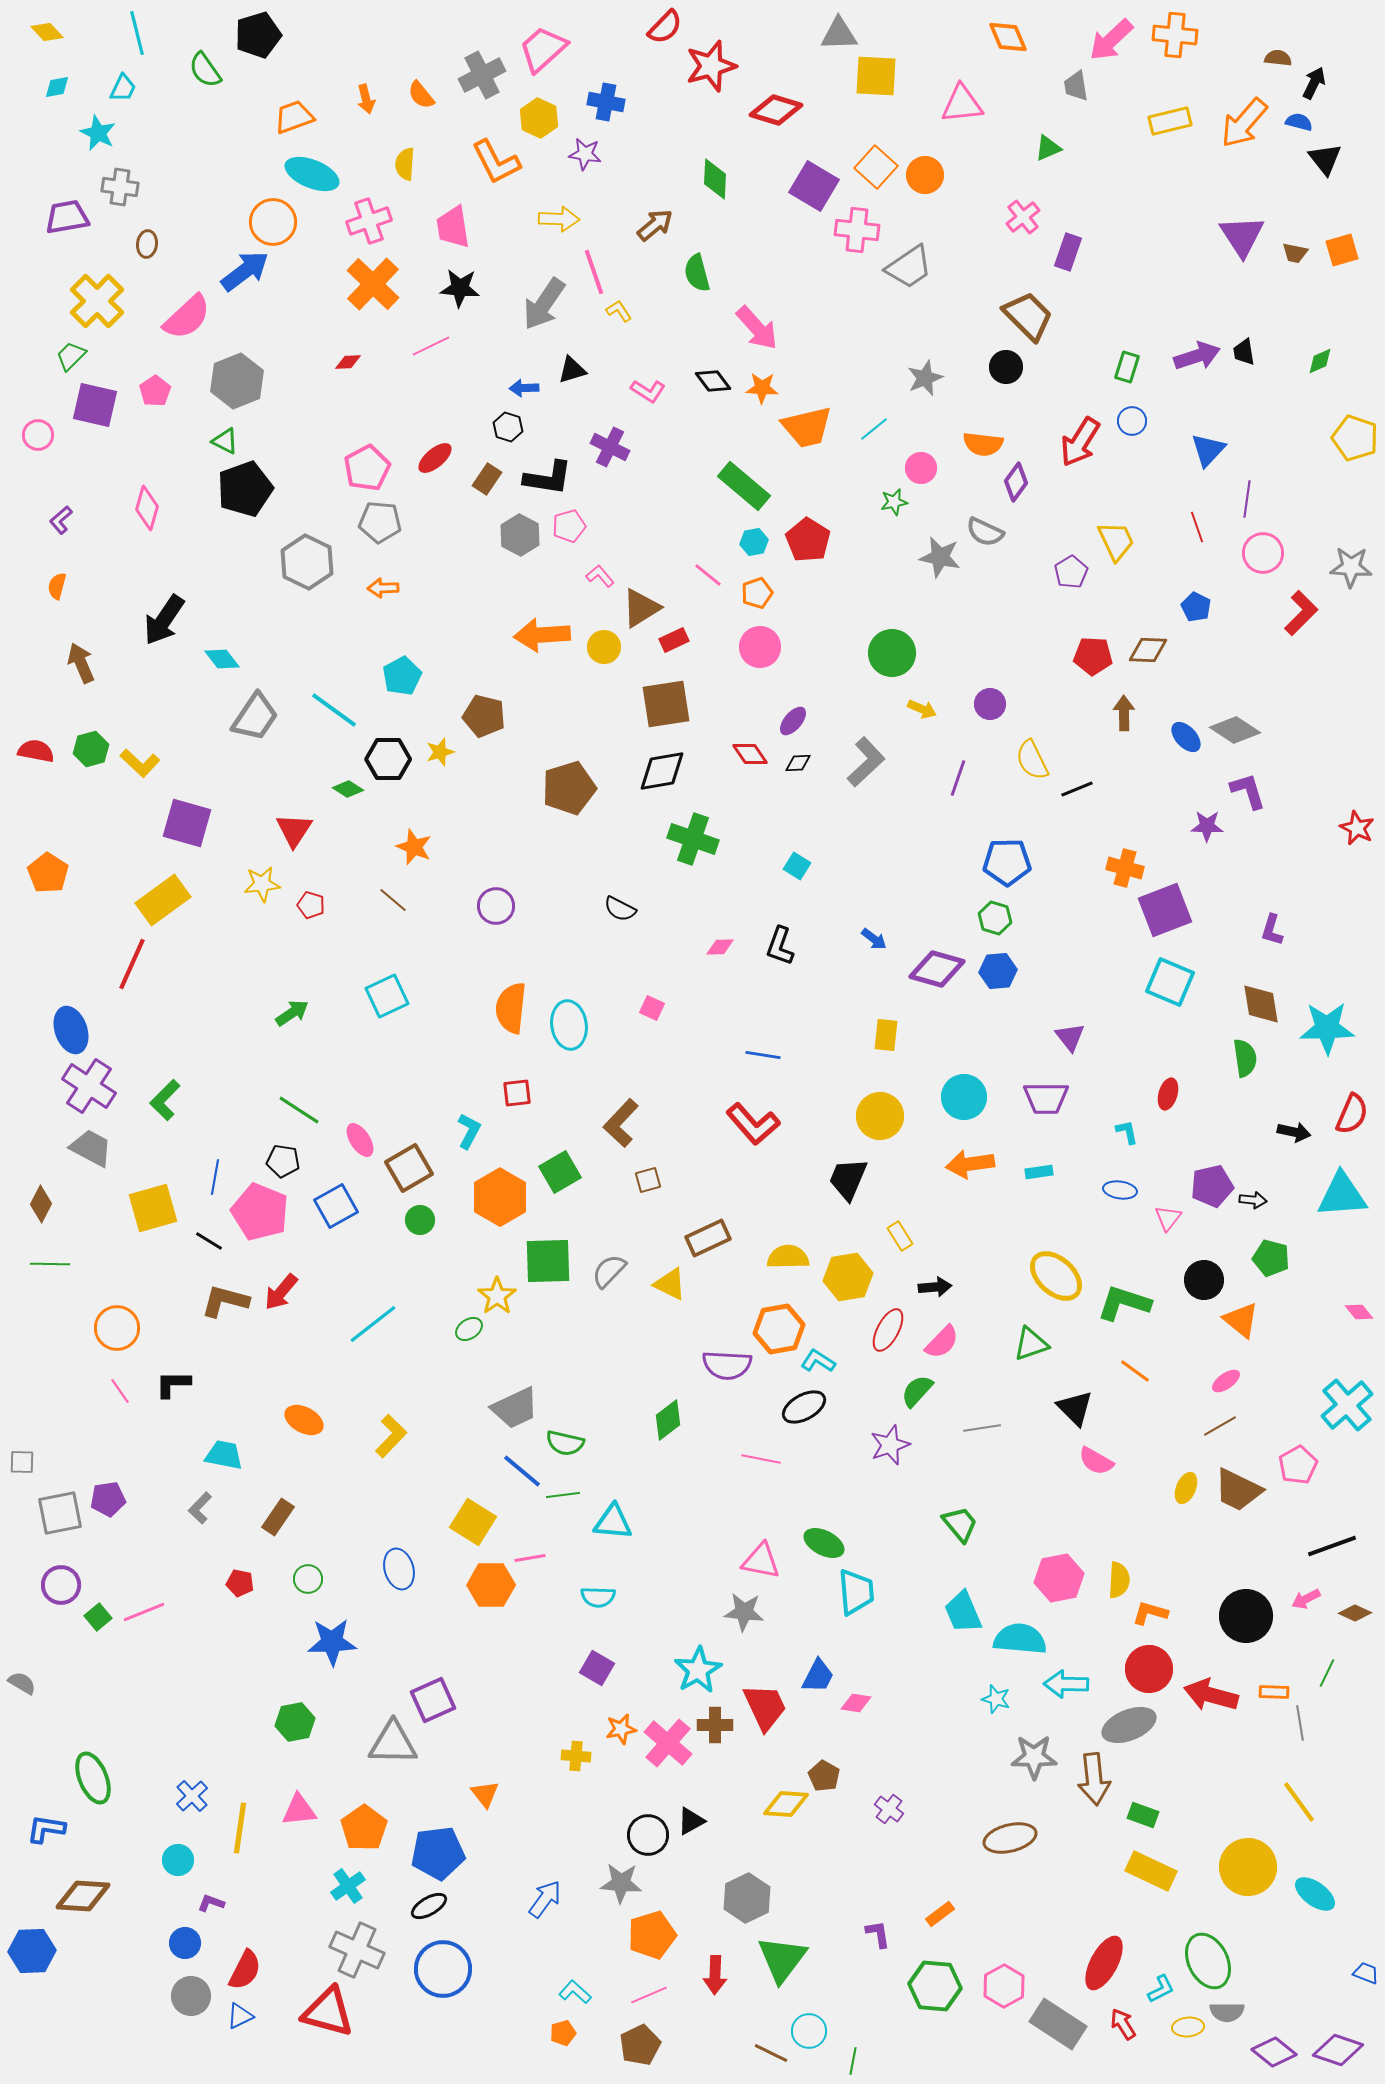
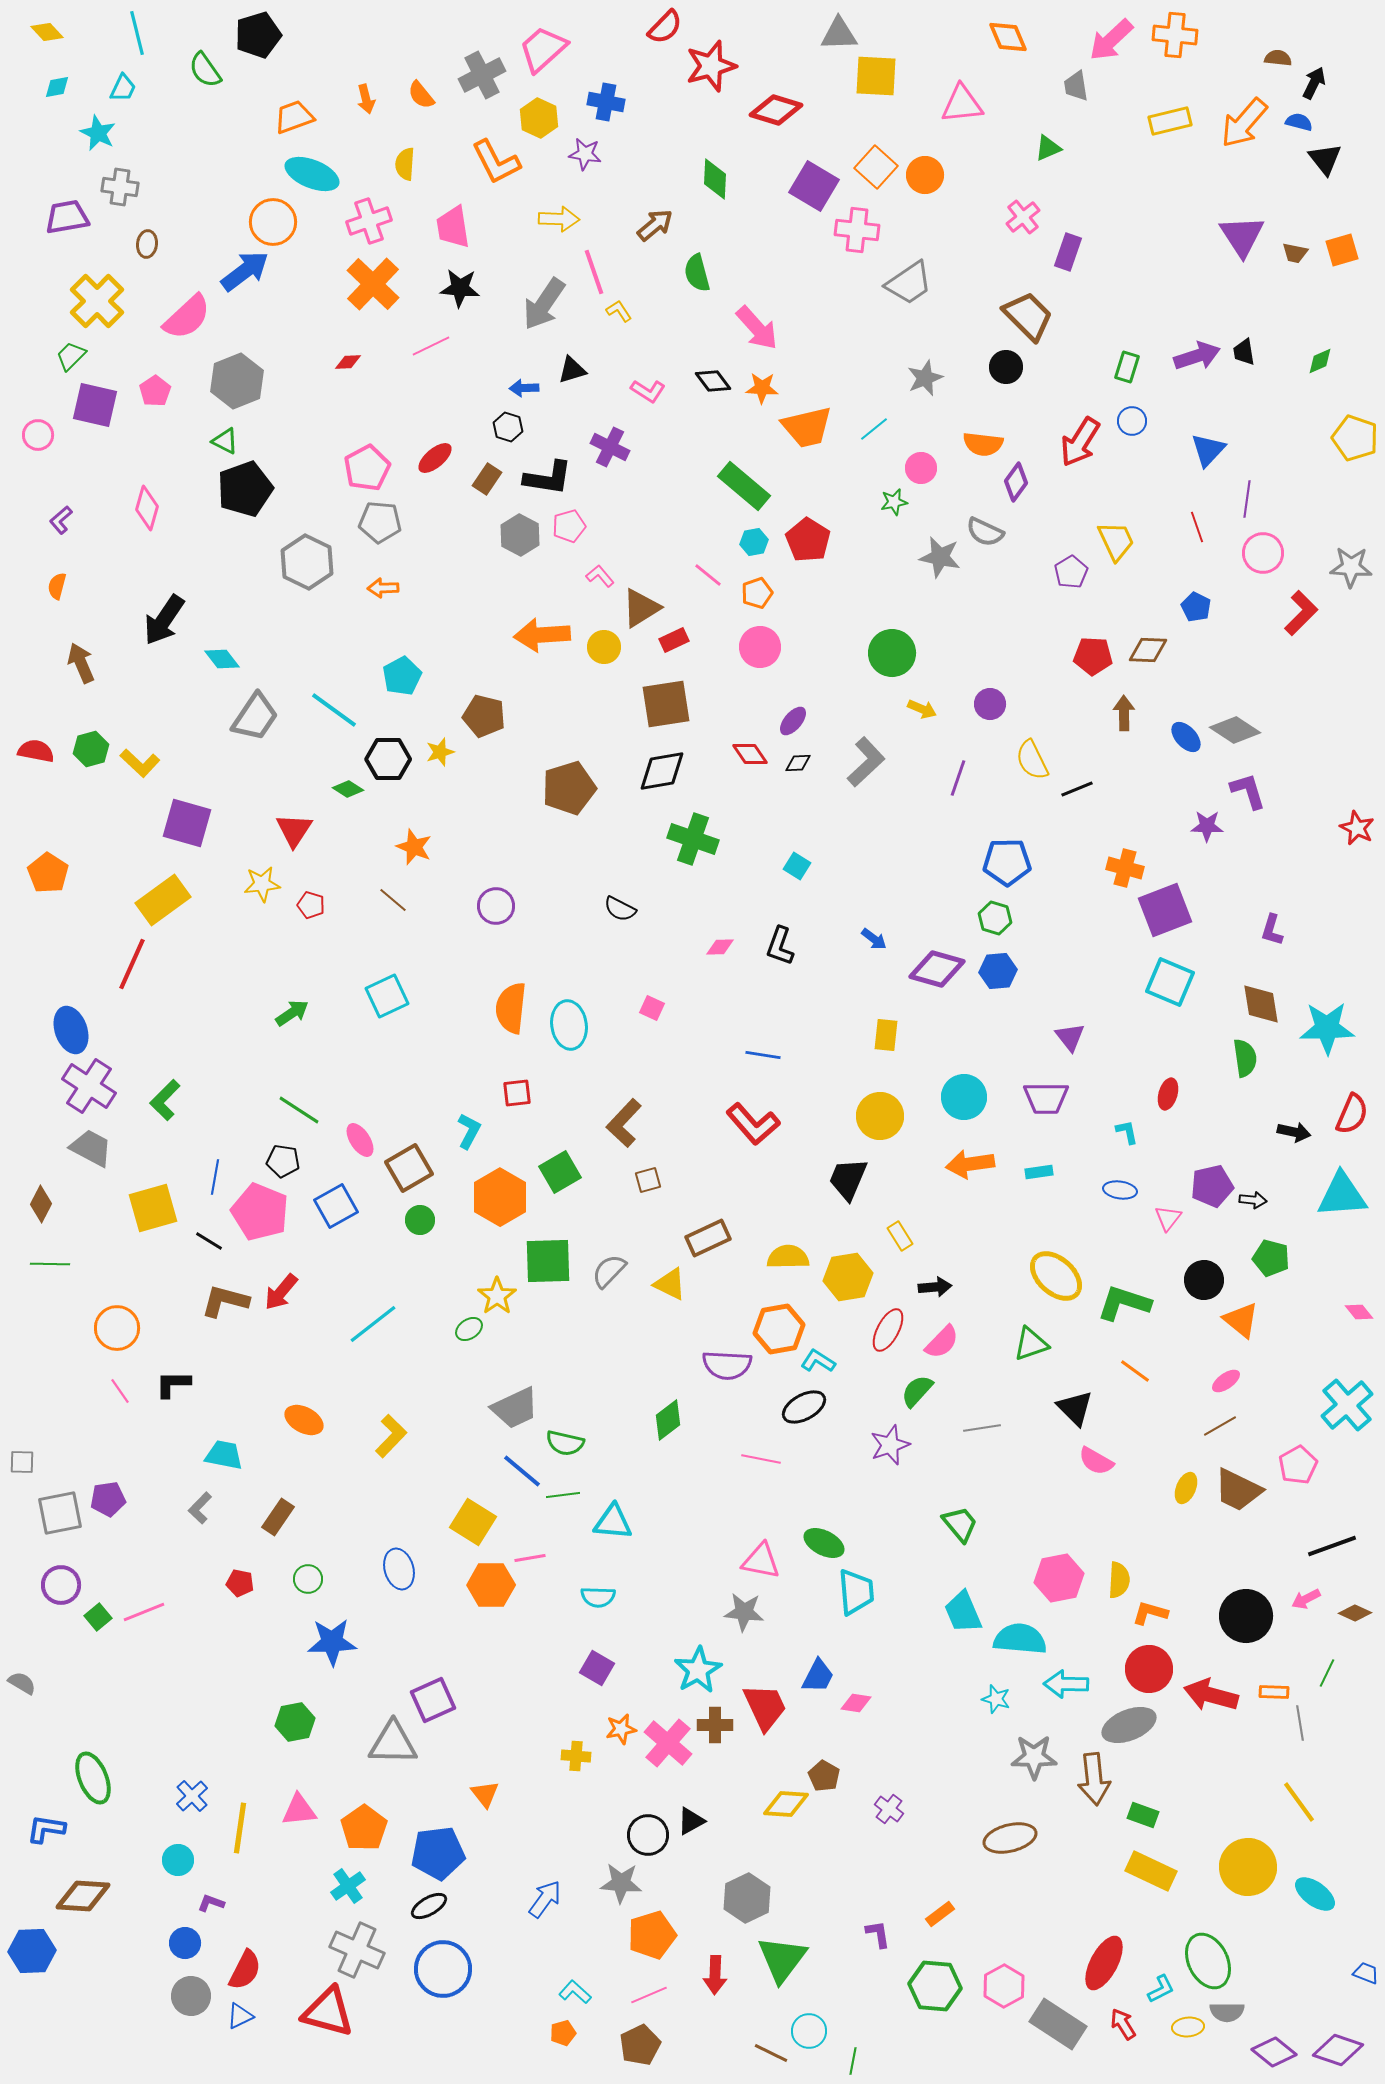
gray trapezoid at (909, 267): moved 16 px down
brown L-shape at (621, 1123): moved 3 px right
